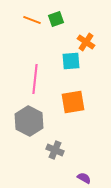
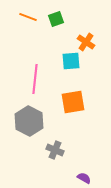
orange line: moved 4 px left, 3 px up
